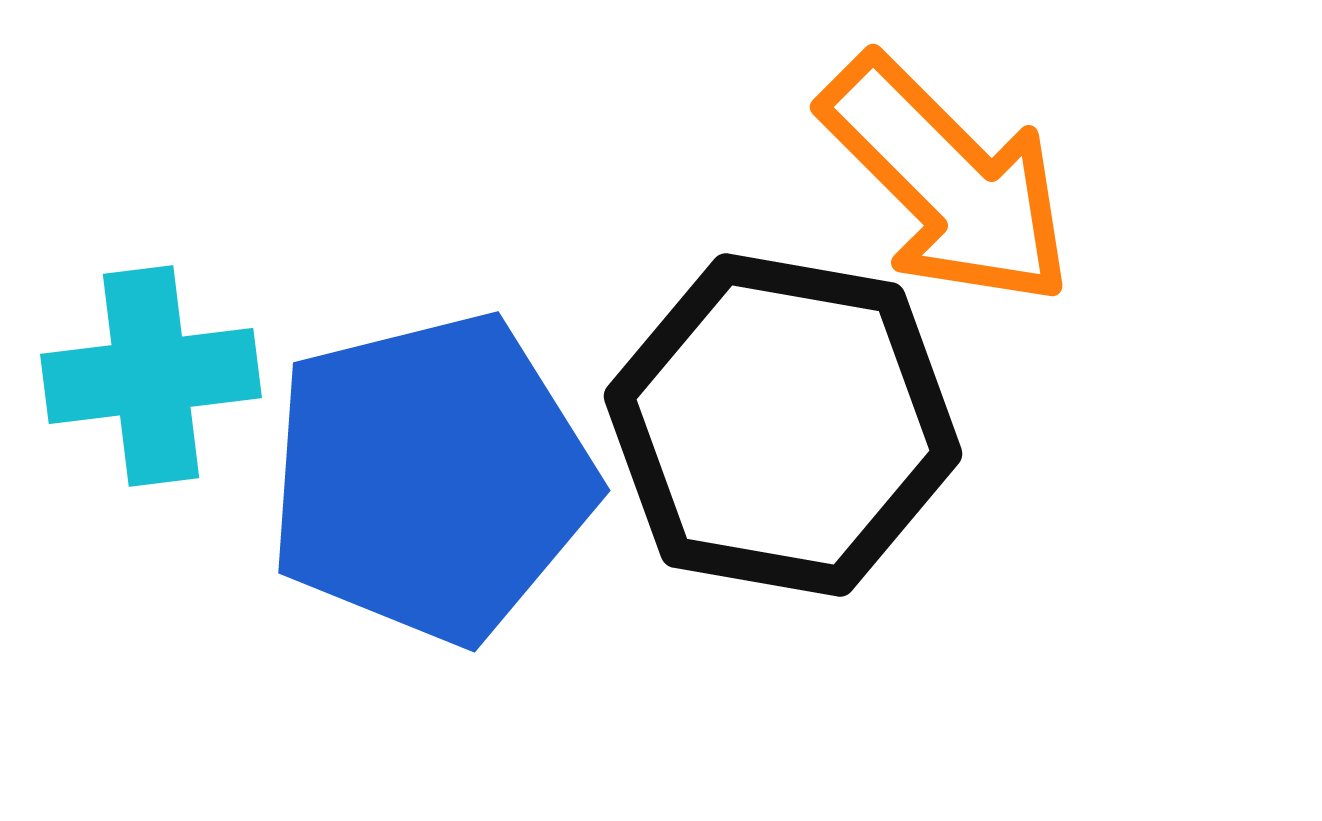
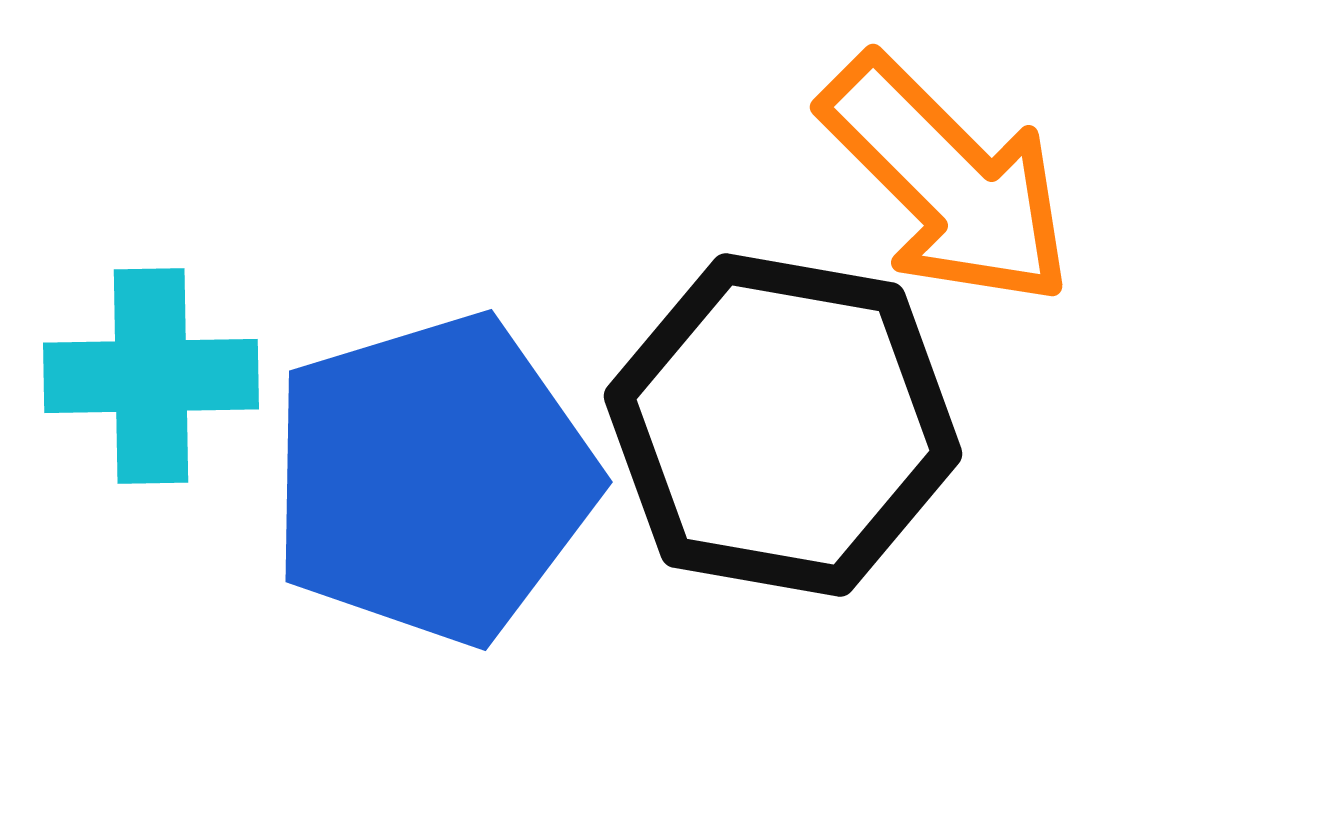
cyan cross: rotated 6 degrees clockwise
blue pentagon: moved 2 px right, 1 px down; rotated 3 degrees counterclockwise
